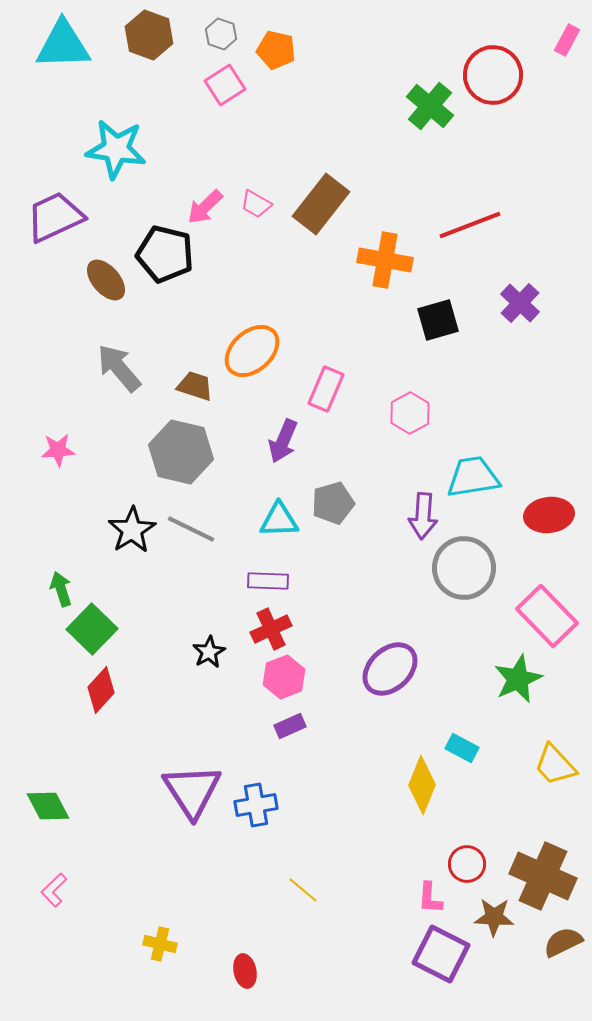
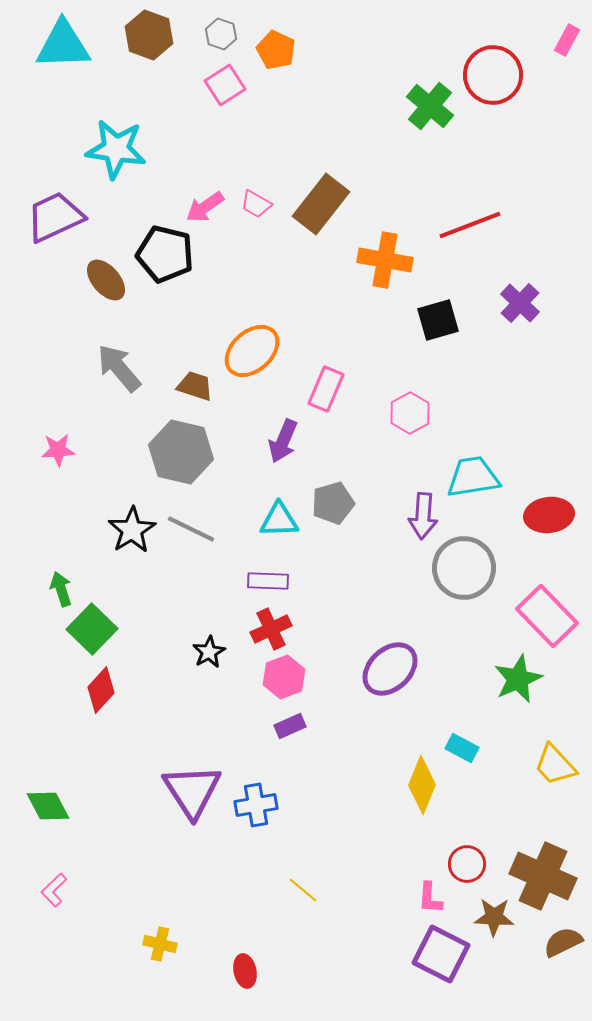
orange pentagon at (276, 50): rotated 12 degrees clockwise
pink arrow at (205, 207): rotated 9 degrees clockwise
